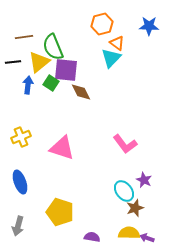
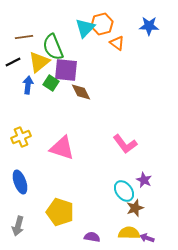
cyan triangle: moved 26 px left, 30 px up
black line: rotated 21 degrees counterclockwise
